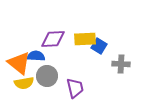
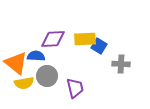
orange triangle: moved 3 px left
